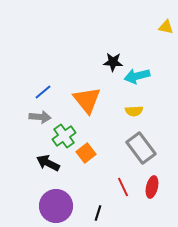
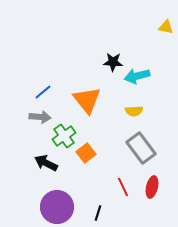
black arrow: moved 2 px left
purple circle: moved 1 px right, 1 px down
